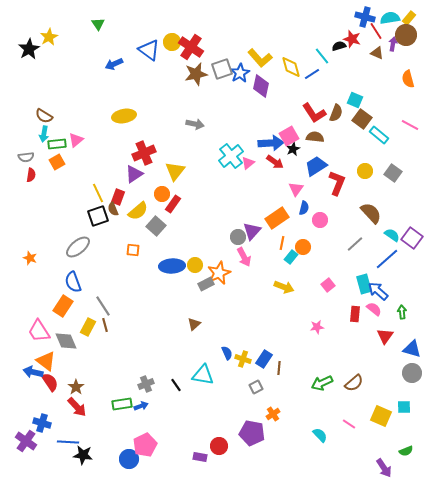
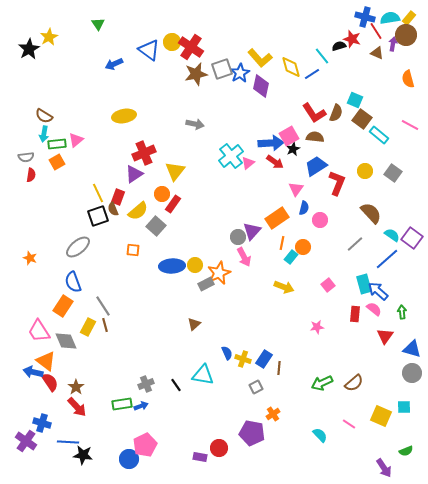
red circle at (219, 446): moved 2 px down
